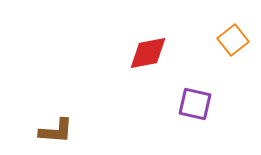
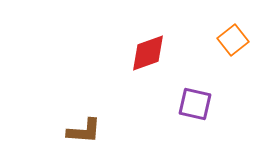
red diamond: rotated 9 degrees counterclockwise
brown L-shape: moved 28 px right
